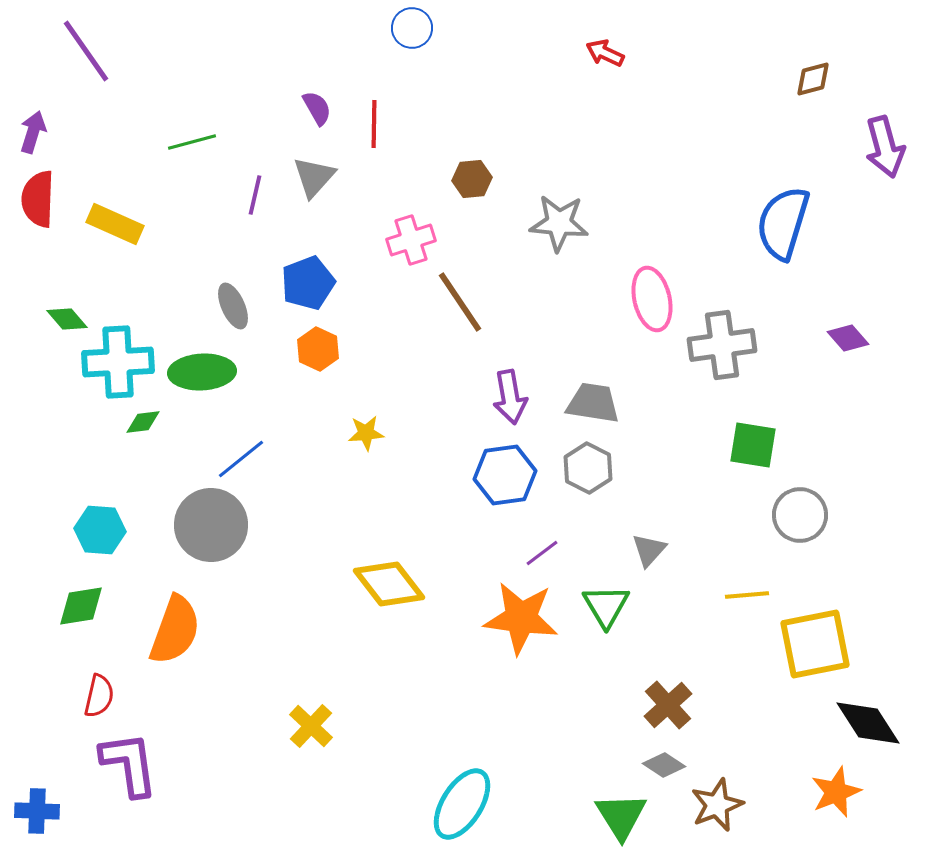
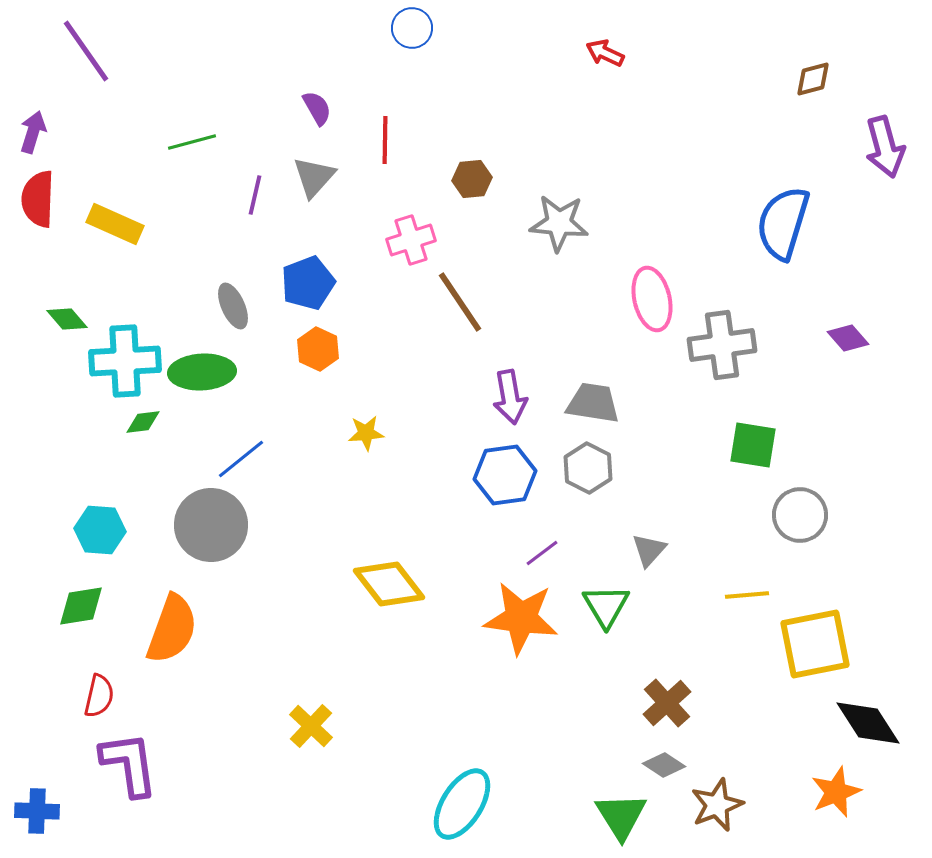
red line at (374, 124): moved 11 px right, 16 px down
cyan cross at (118, 362): moved 7 px right, 1 px up
orange semicircle at (175, 630): moved 3 px left, 1 px up
brown cross at (668, 705): moved 1 px left, 2 px up
